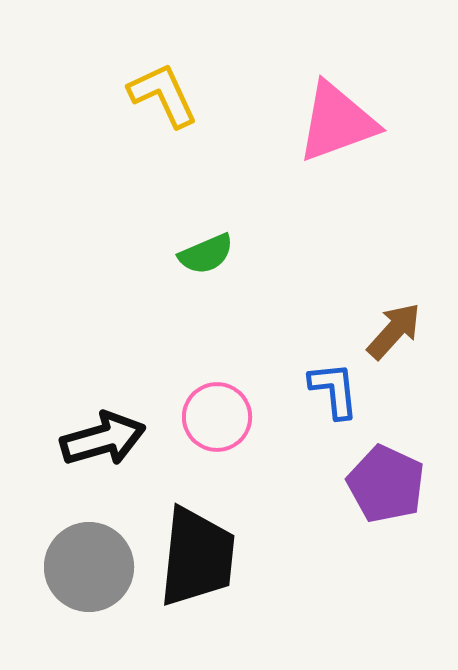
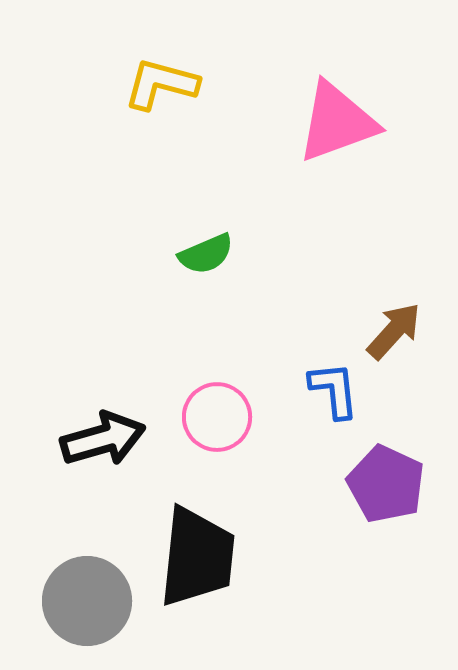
yellow L-shape: moved 2 px left, 11 px up; rotated 50 degrees counterclockwise
gray circle: moved 2 px left, 34 px down
